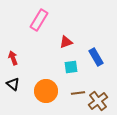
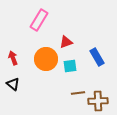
blue rectangle: moved 1 px right
cyan square: moved 1 px left, 1 px up
orange circle: moved 32 px up
brown cross: rotated 36 degrees clockwise
